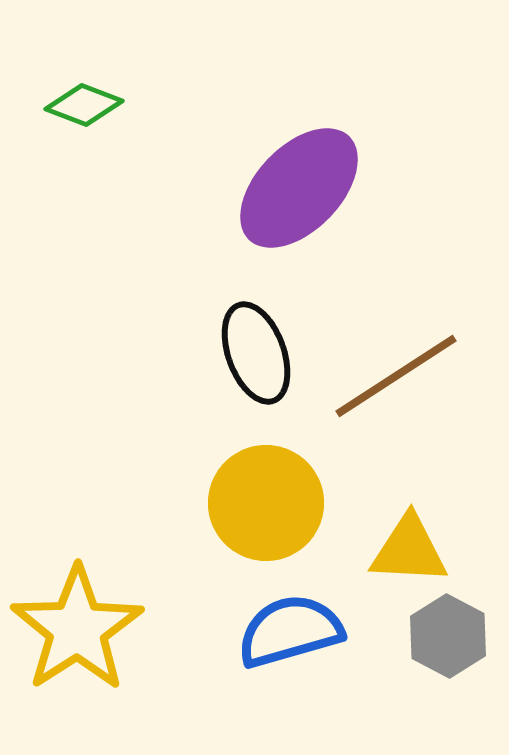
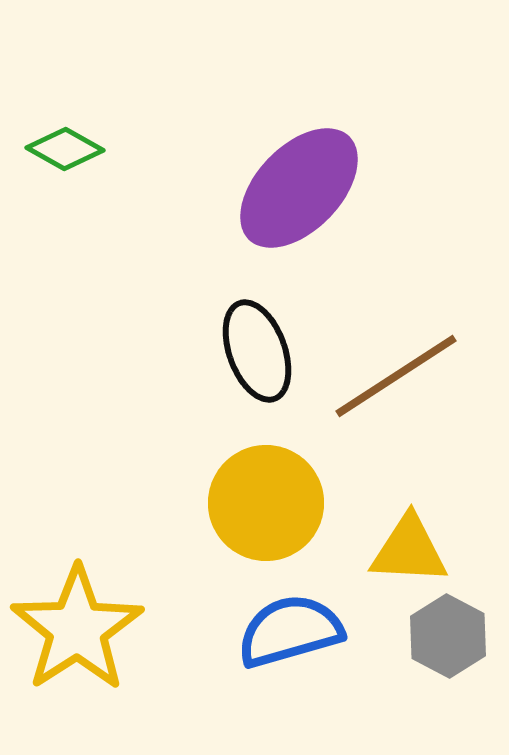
green diamond: moved 19 px left, 44 px down; rotated 8 degrees clockwise
black ellipse: moved 1 px right, 2 px up
